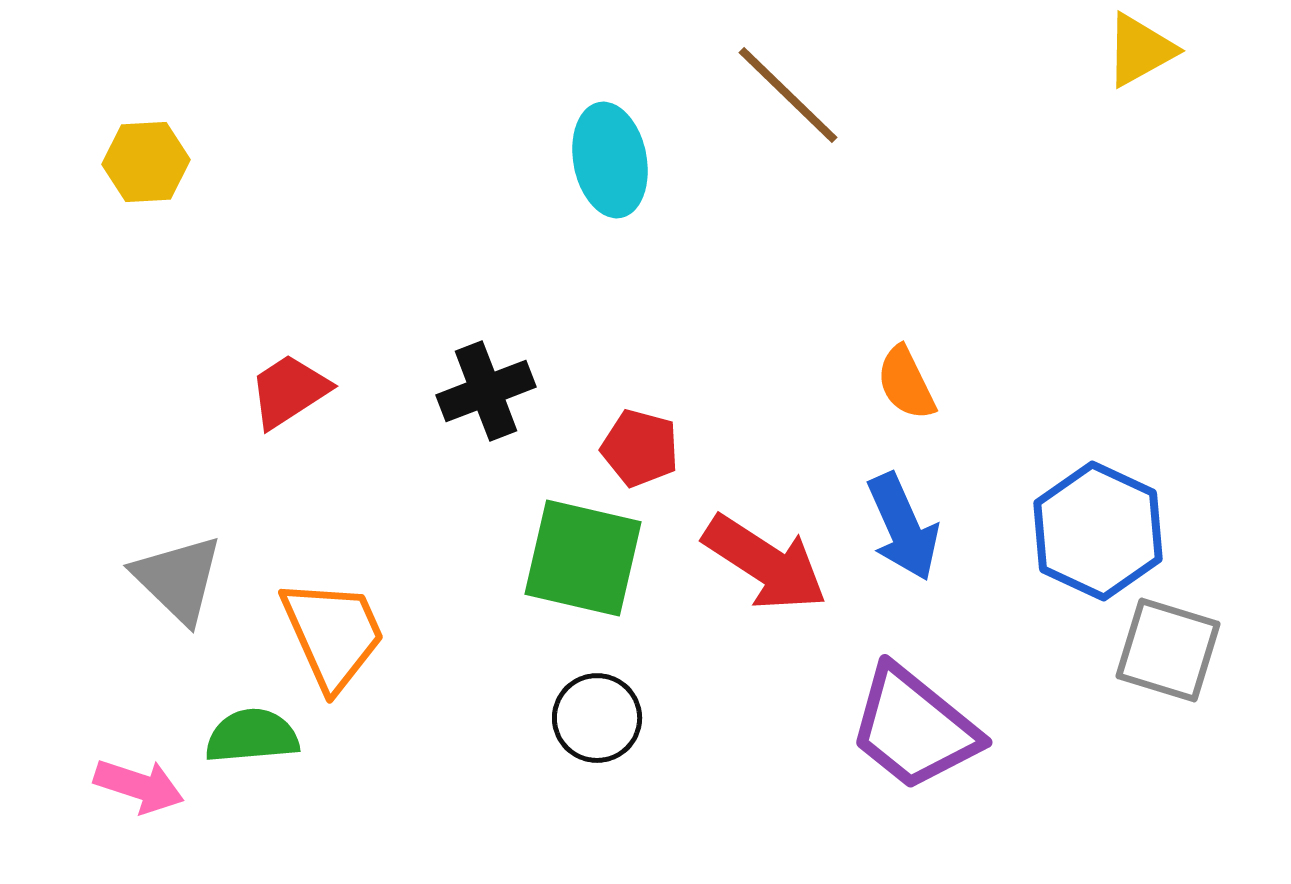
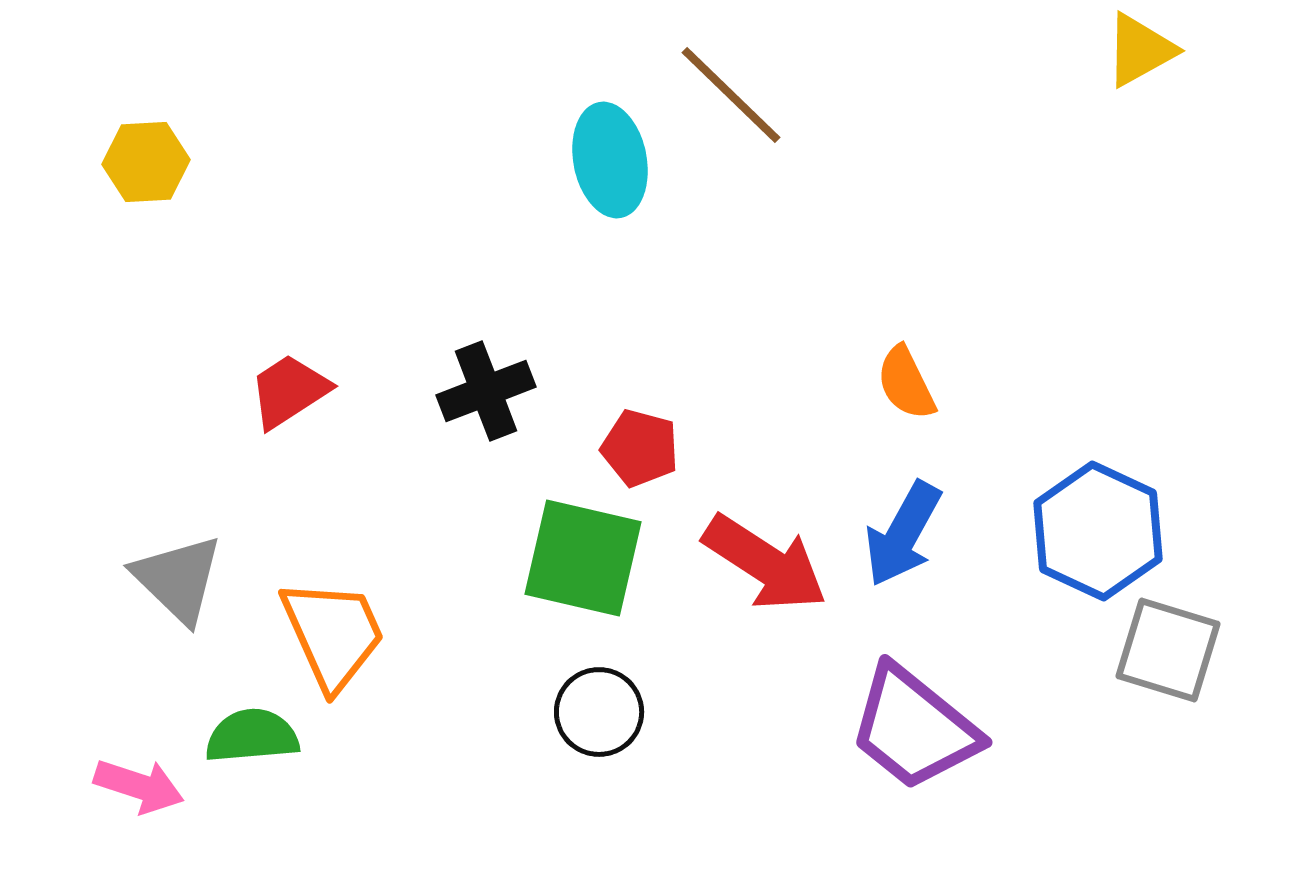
brown line: moved 57 px left
blue arrow: moved 7 px down; rotated 53 degrees clockwise
black circle: moved 2 px right, 6 px up
